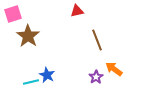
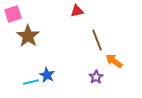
orange arrow: moved 8 px up
